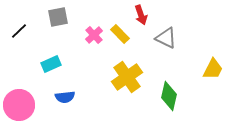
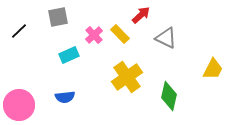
red arrow: rotated 114 degrees counterclockwise
cyan rectangle: moved 18 px right, 9 px up
